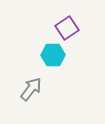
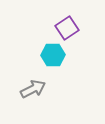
gray arrow: moved 2 px right; rotated 25 degrees clockwise
